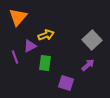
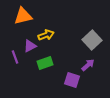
orange triangle: moved 5 px right, 1 px up; rotated 36 degrees clockwise
green rectangle: rotated 63 degrees clockwise
purple square: moved 6 px right, 3 px up
